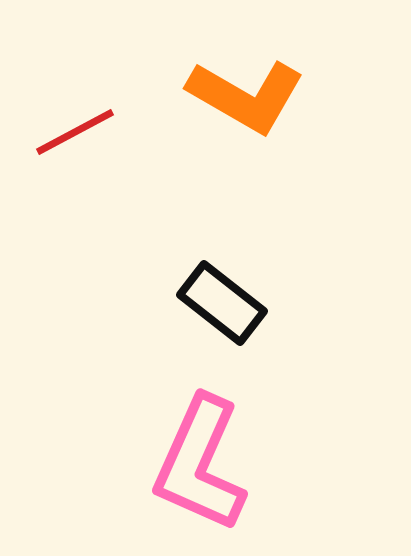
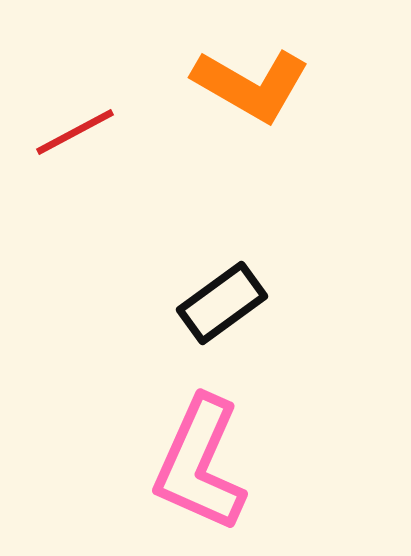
orange L-shape: moved 5 px right, 11 px up
black rectangle: rotated 74 degrees counterclockwise
